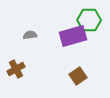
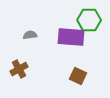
purple rectangle: moved 2 px left, 1 px down; rotated 20 degrees clockwise
brown cross: moved 3 px right
brown square: rotated 30 degrees counterclockwise
